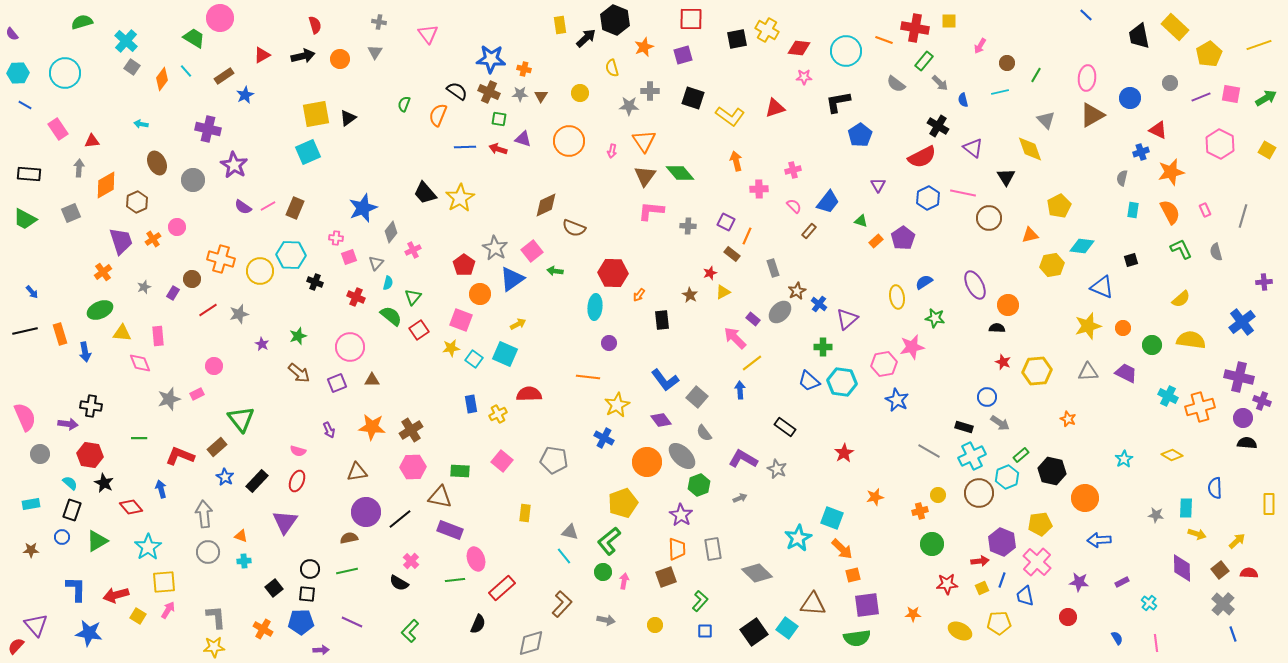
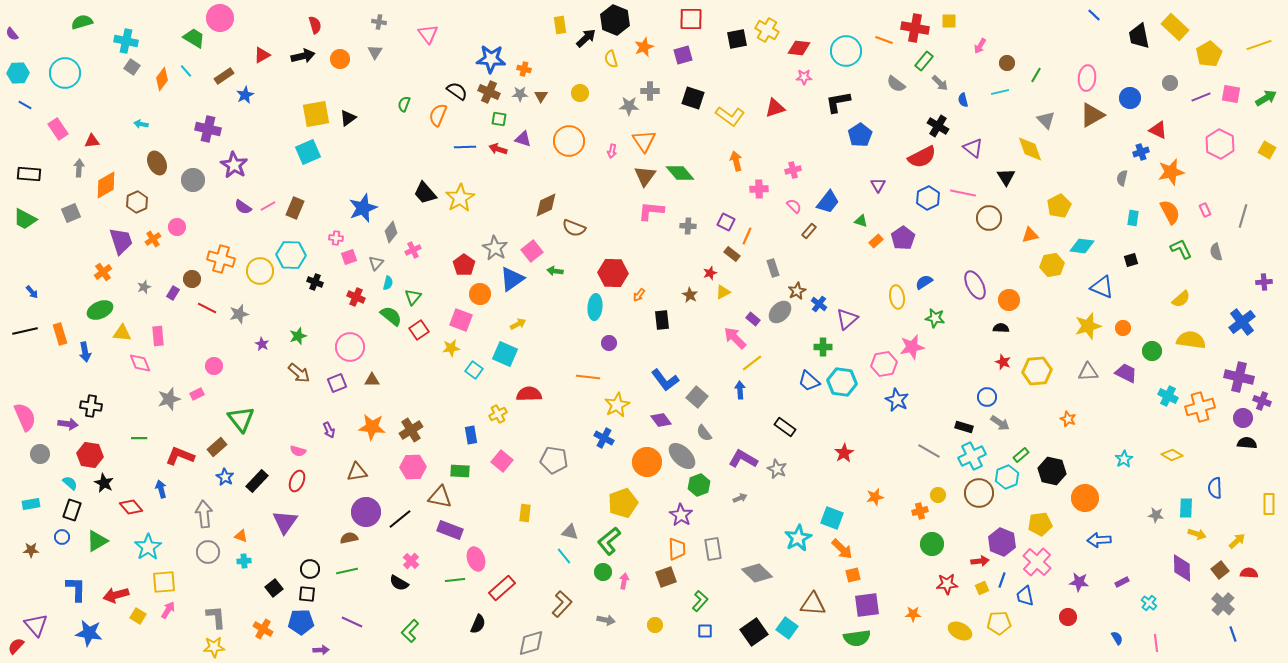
blue line at (1086, 15): moved 8 px right
cyan cross at (126, 41): rotated 30 degrees counterclockwise
yellow semicircle at (612, 68): moved 1 px left, 9 px up
cyan rectangle at (1133, 210): moved 8 px down
orange circle at (1008, 305): moved 1 px right, 5 px up
red line at (208, 310): moved 1 px left, 2 px up; rotated 60 degrees clockwise
black semicircle at (997, 328): moved 4 px right
green circle at (1152, 345): moved 6 px down
cyan square at (474, 359): moved 11 px down
blue rectangle at (471, 404): moved 31 px down
